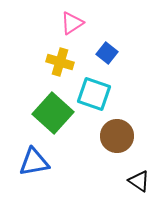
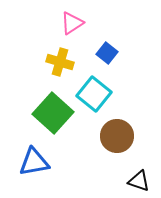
cyan square: rotated 20 degrees clockwise
black triangle: rotated 15 degrees counterclockwise
